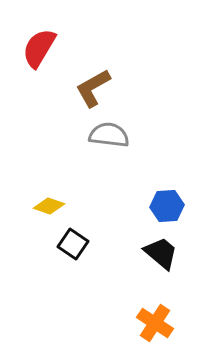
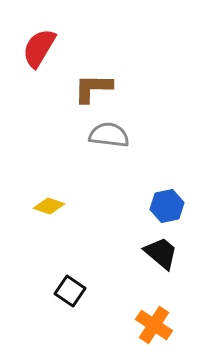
brown L-shape: rotated 30 degrees clockwise
blue hexagon: rotated 8 degrees counterclockwise
black square: moved 3 px left, 47 px down
orange cross: moved 1 px left, 2 px down
